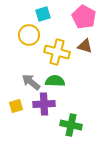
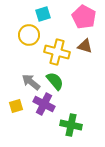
green semicircle: rotated 48 degrees clockwise
purple cross: rotated 30 degrees clockwise
